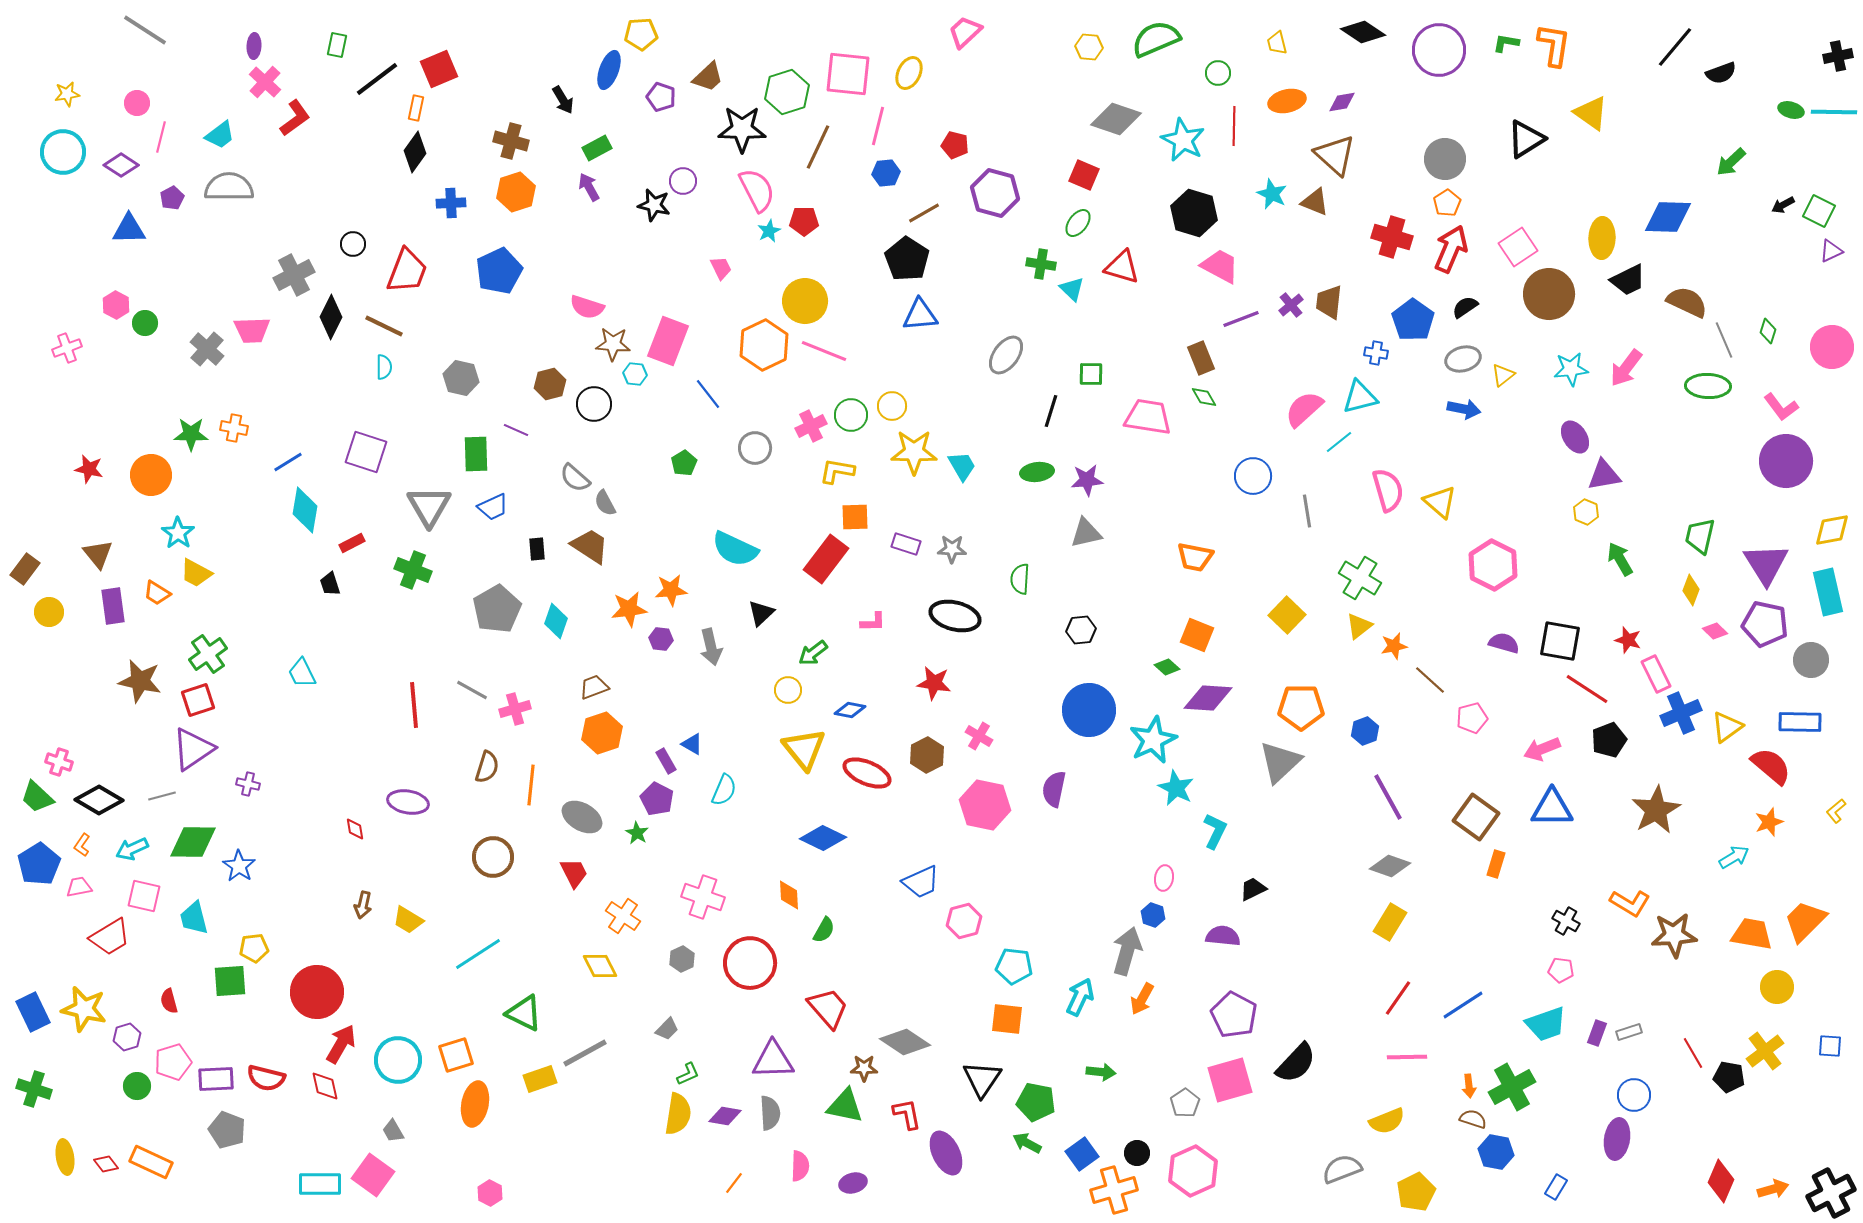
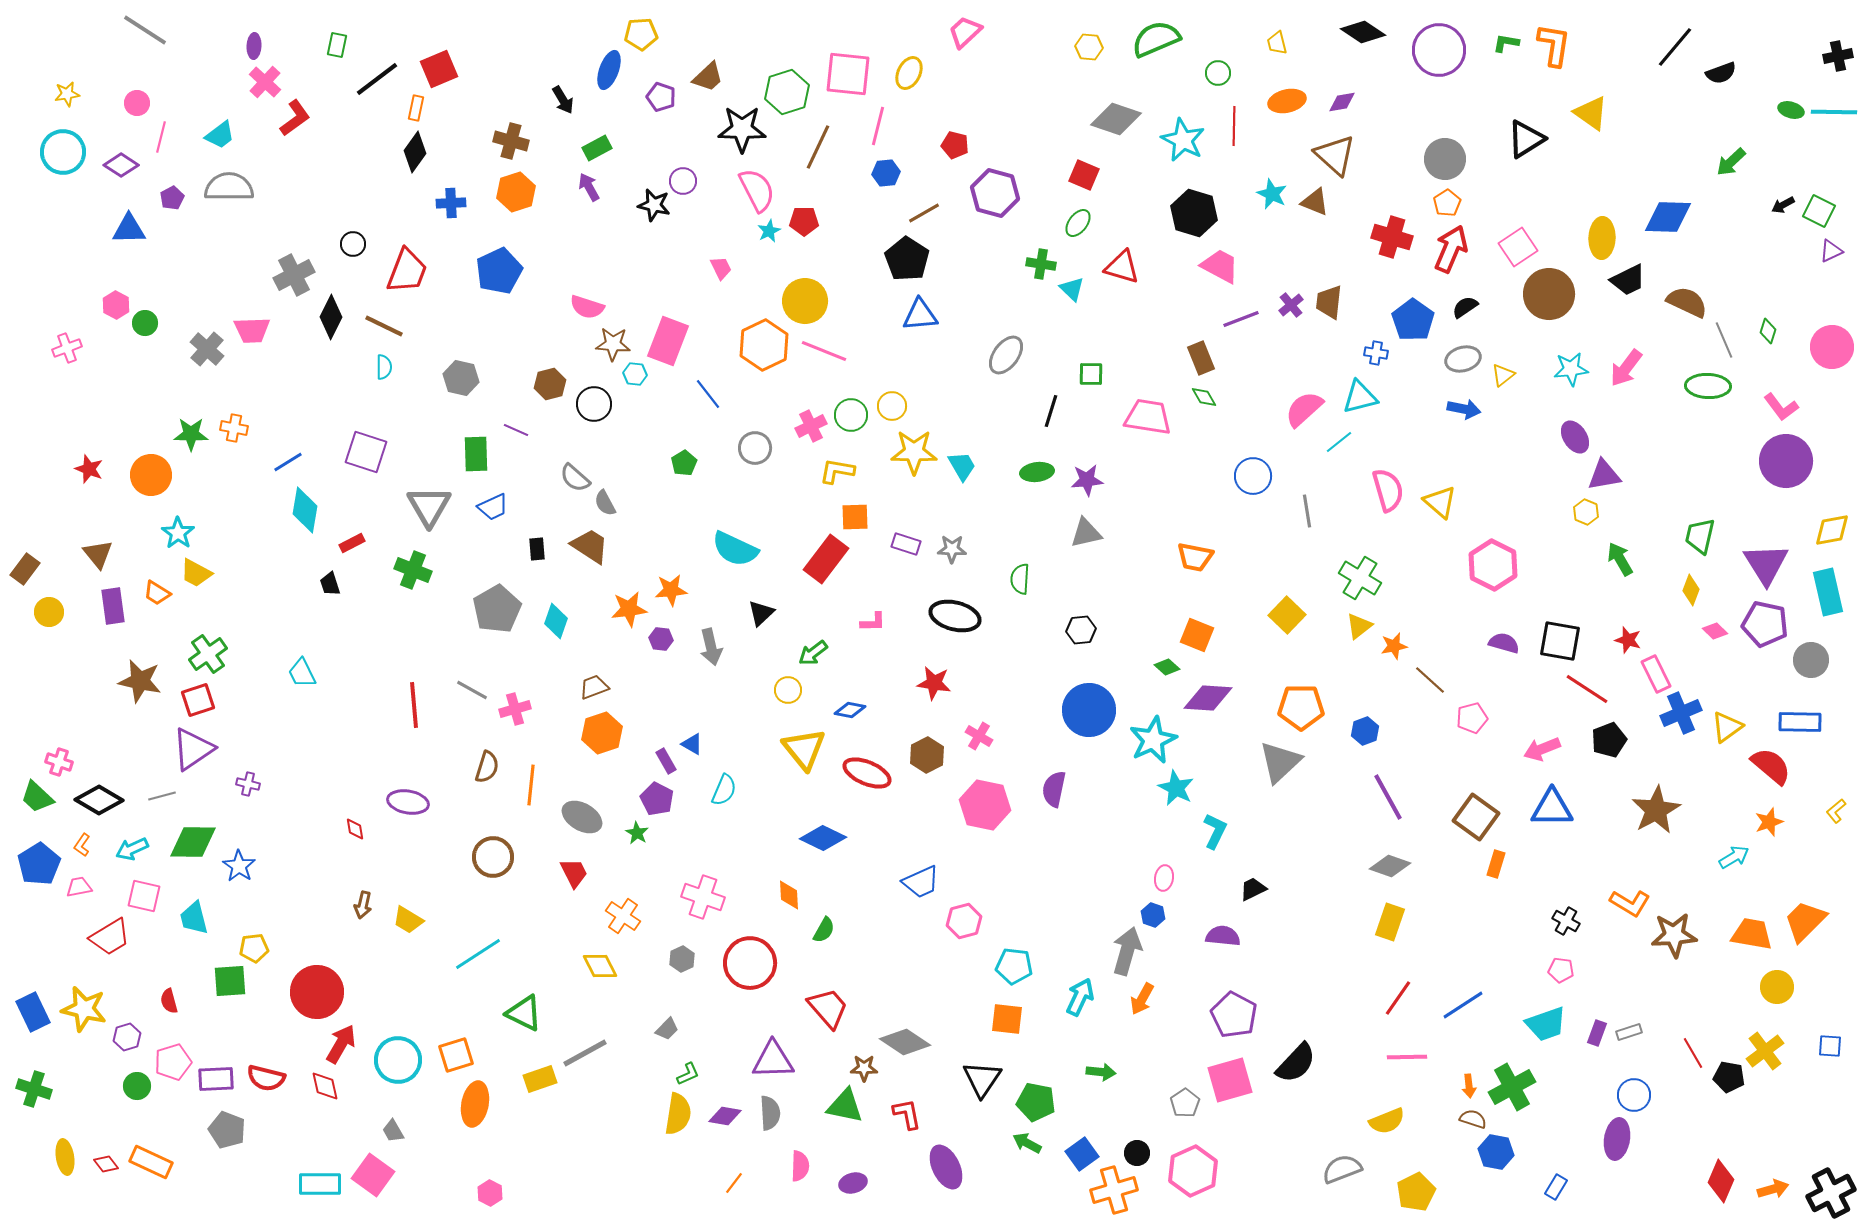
red star at (89, 469): rotated 8 degrees clockwise
yellow rectangle at (1390, 922): rotated 12 degrees counterclockwise
purple ellipse at (946, 1153): moved 14 px down
